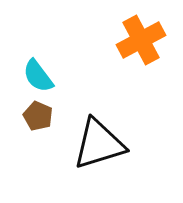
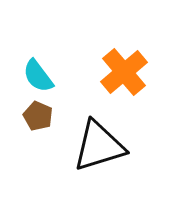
orange cross: moved 17 px left, 32 px down; rotated 12 degrees counterclockwise
black triangle: moved 2 px down
